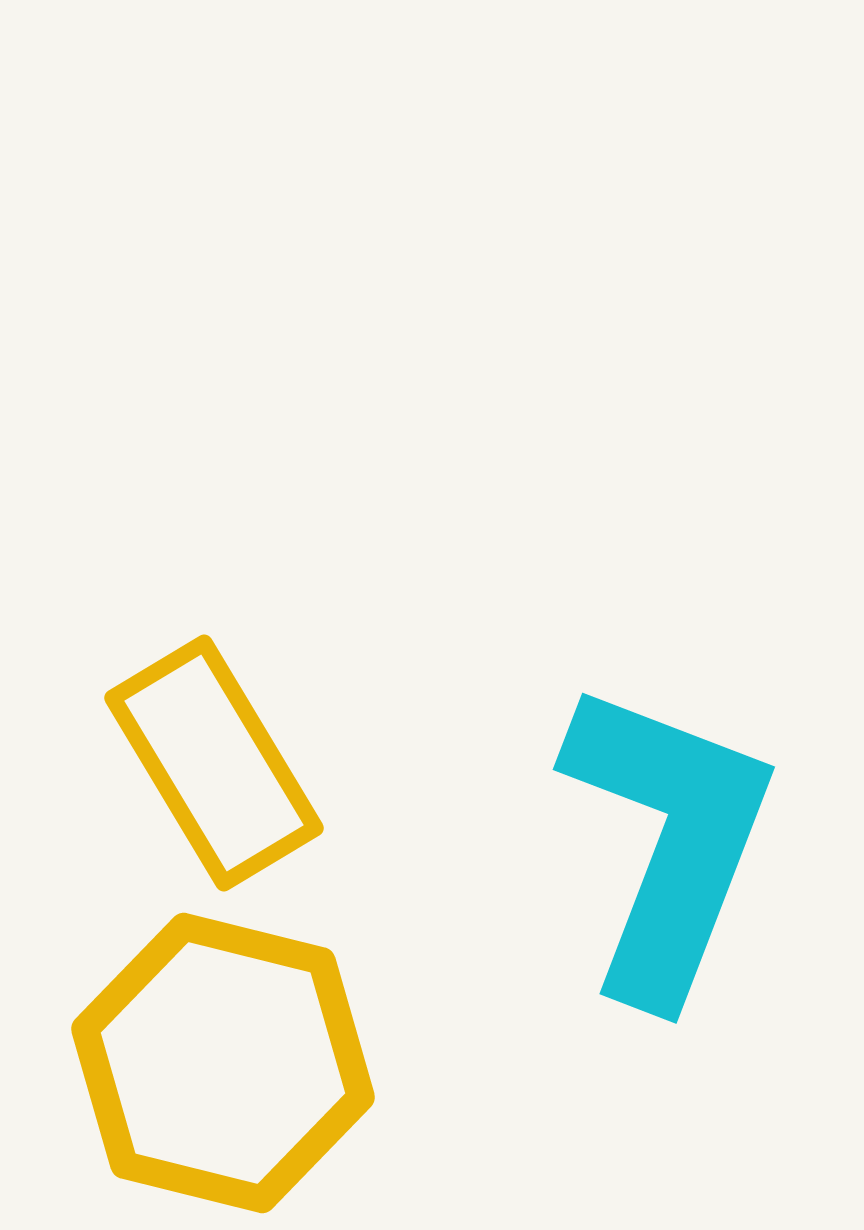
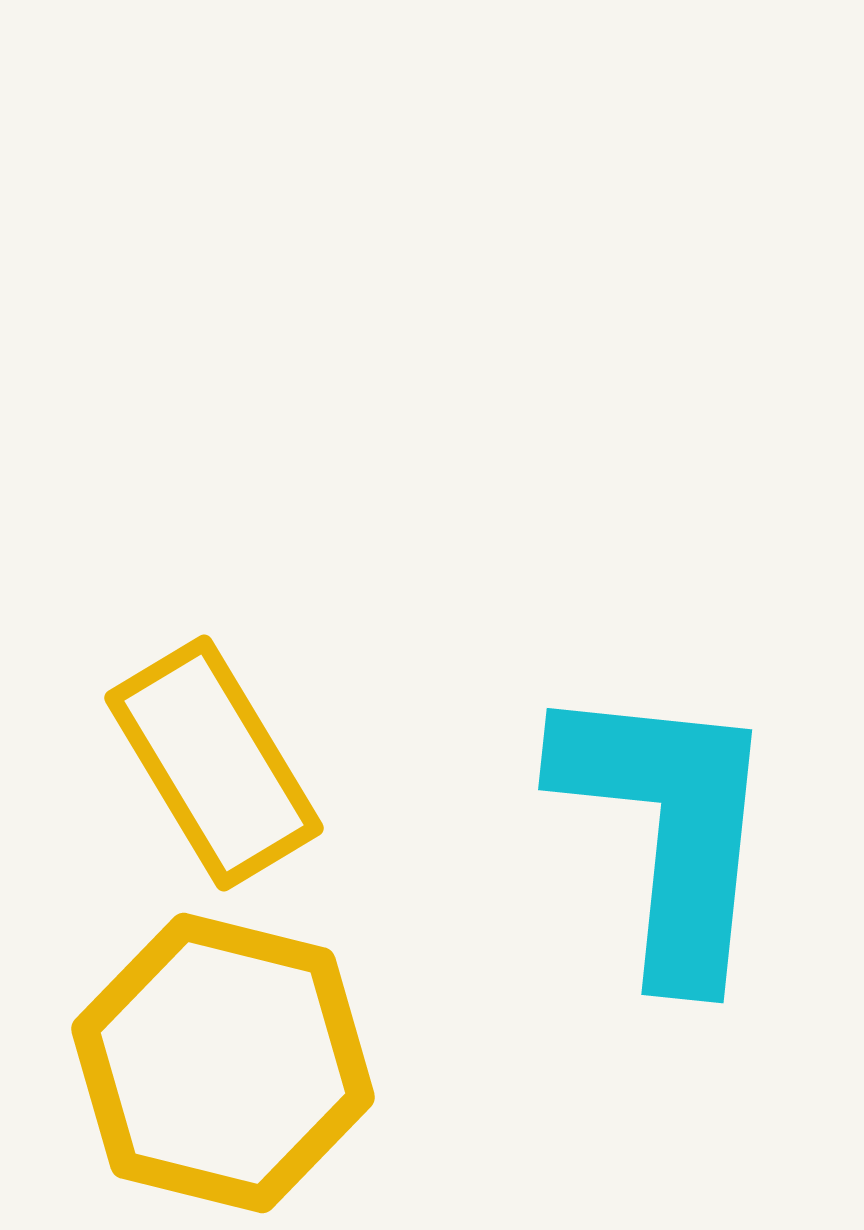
cyan L-shape: moved 12 px up; rotated 15 degrees counterclockwise
